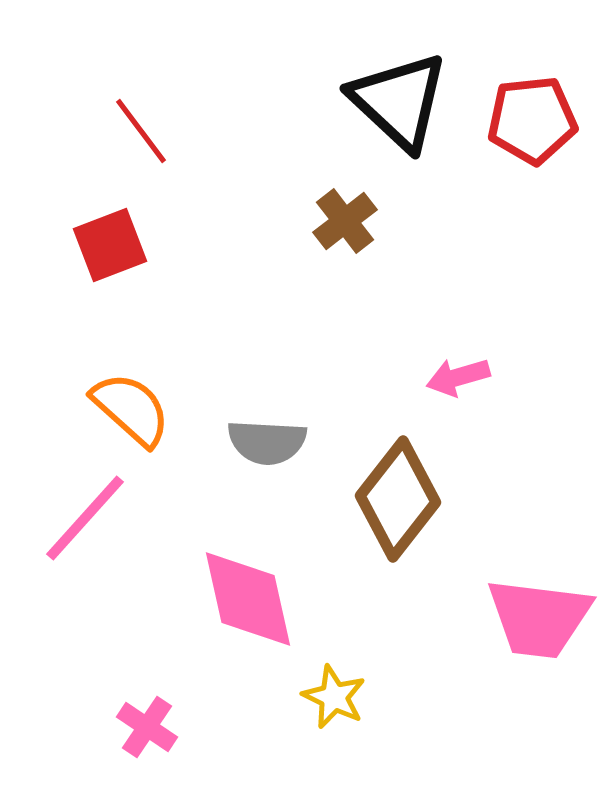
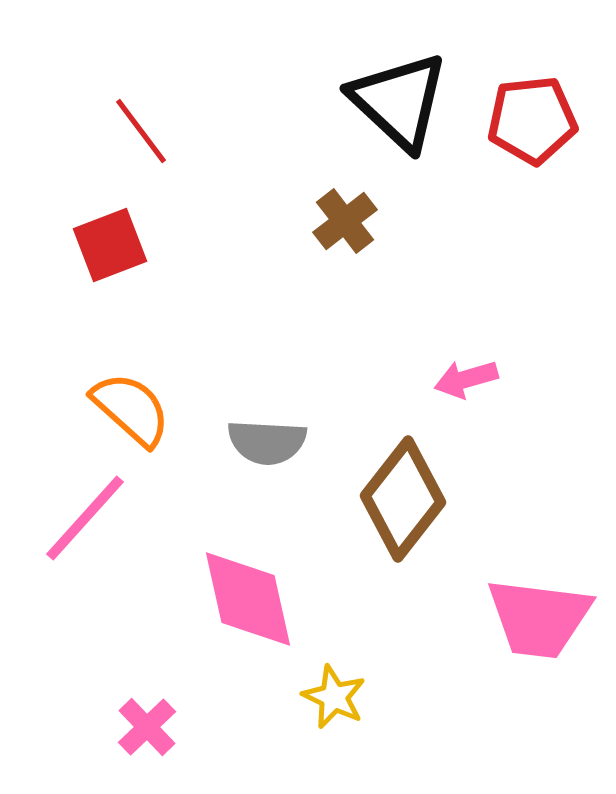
pink arrow: moved 8 px right, 2 px down
brown diamond: moved 5 px right
pink cross: rotated 12 degrees clockwise
